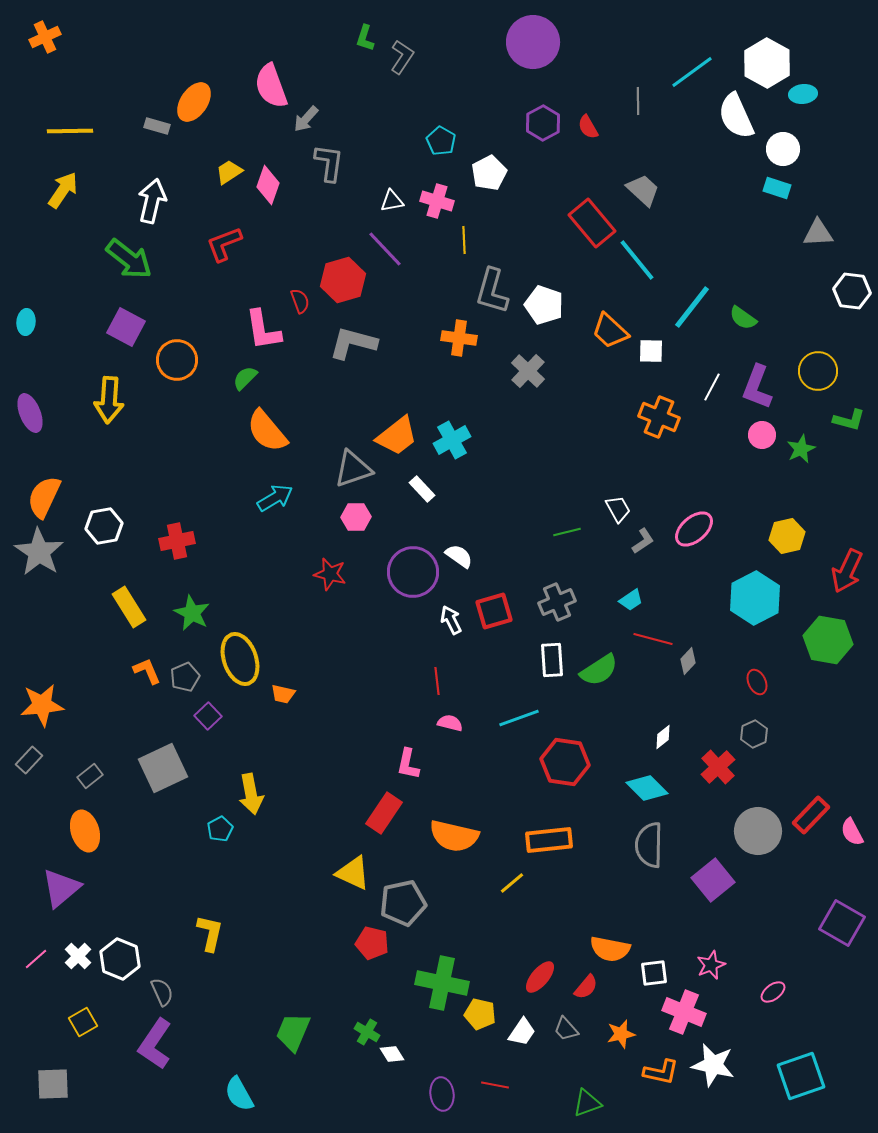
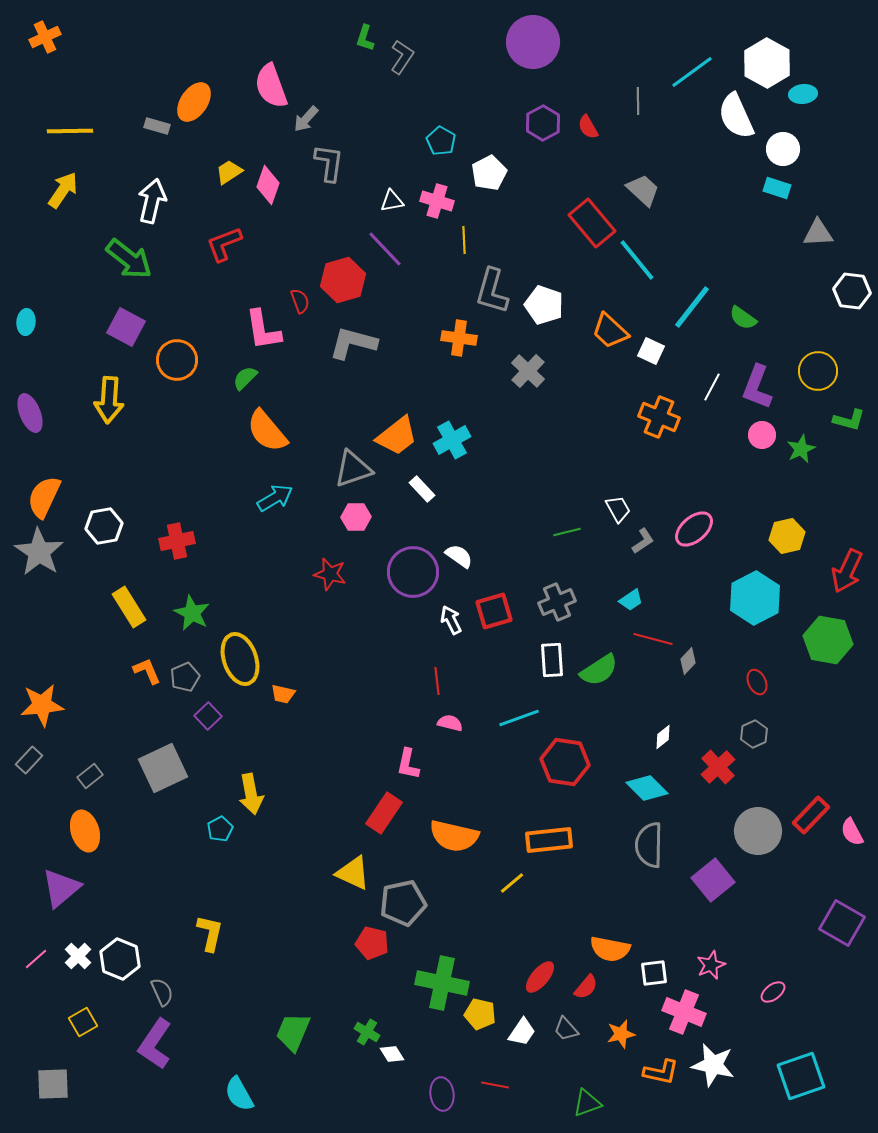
white square at (651, 351): rotated 24 degrees clockwise
